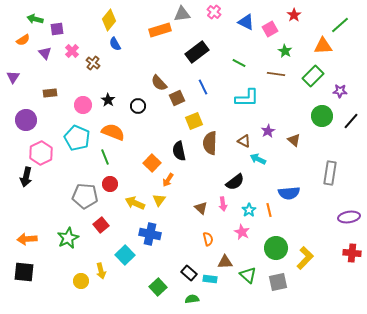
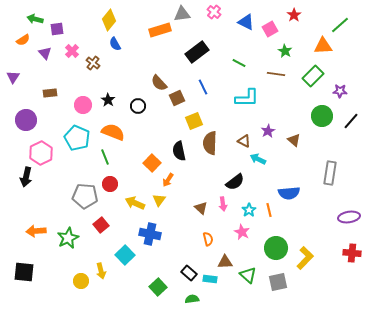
orange arrow at (27, 239): moved 9 px right, 8 px up
